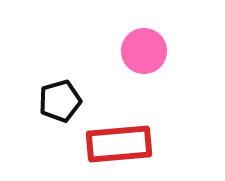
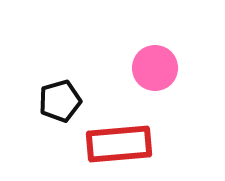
pink circle: moved 11 px right, 17 px down
